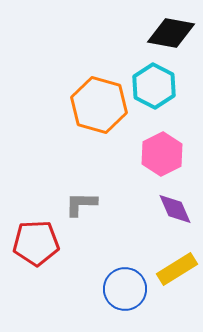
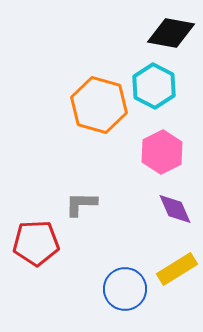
pink hexagon: moved 2 px up
